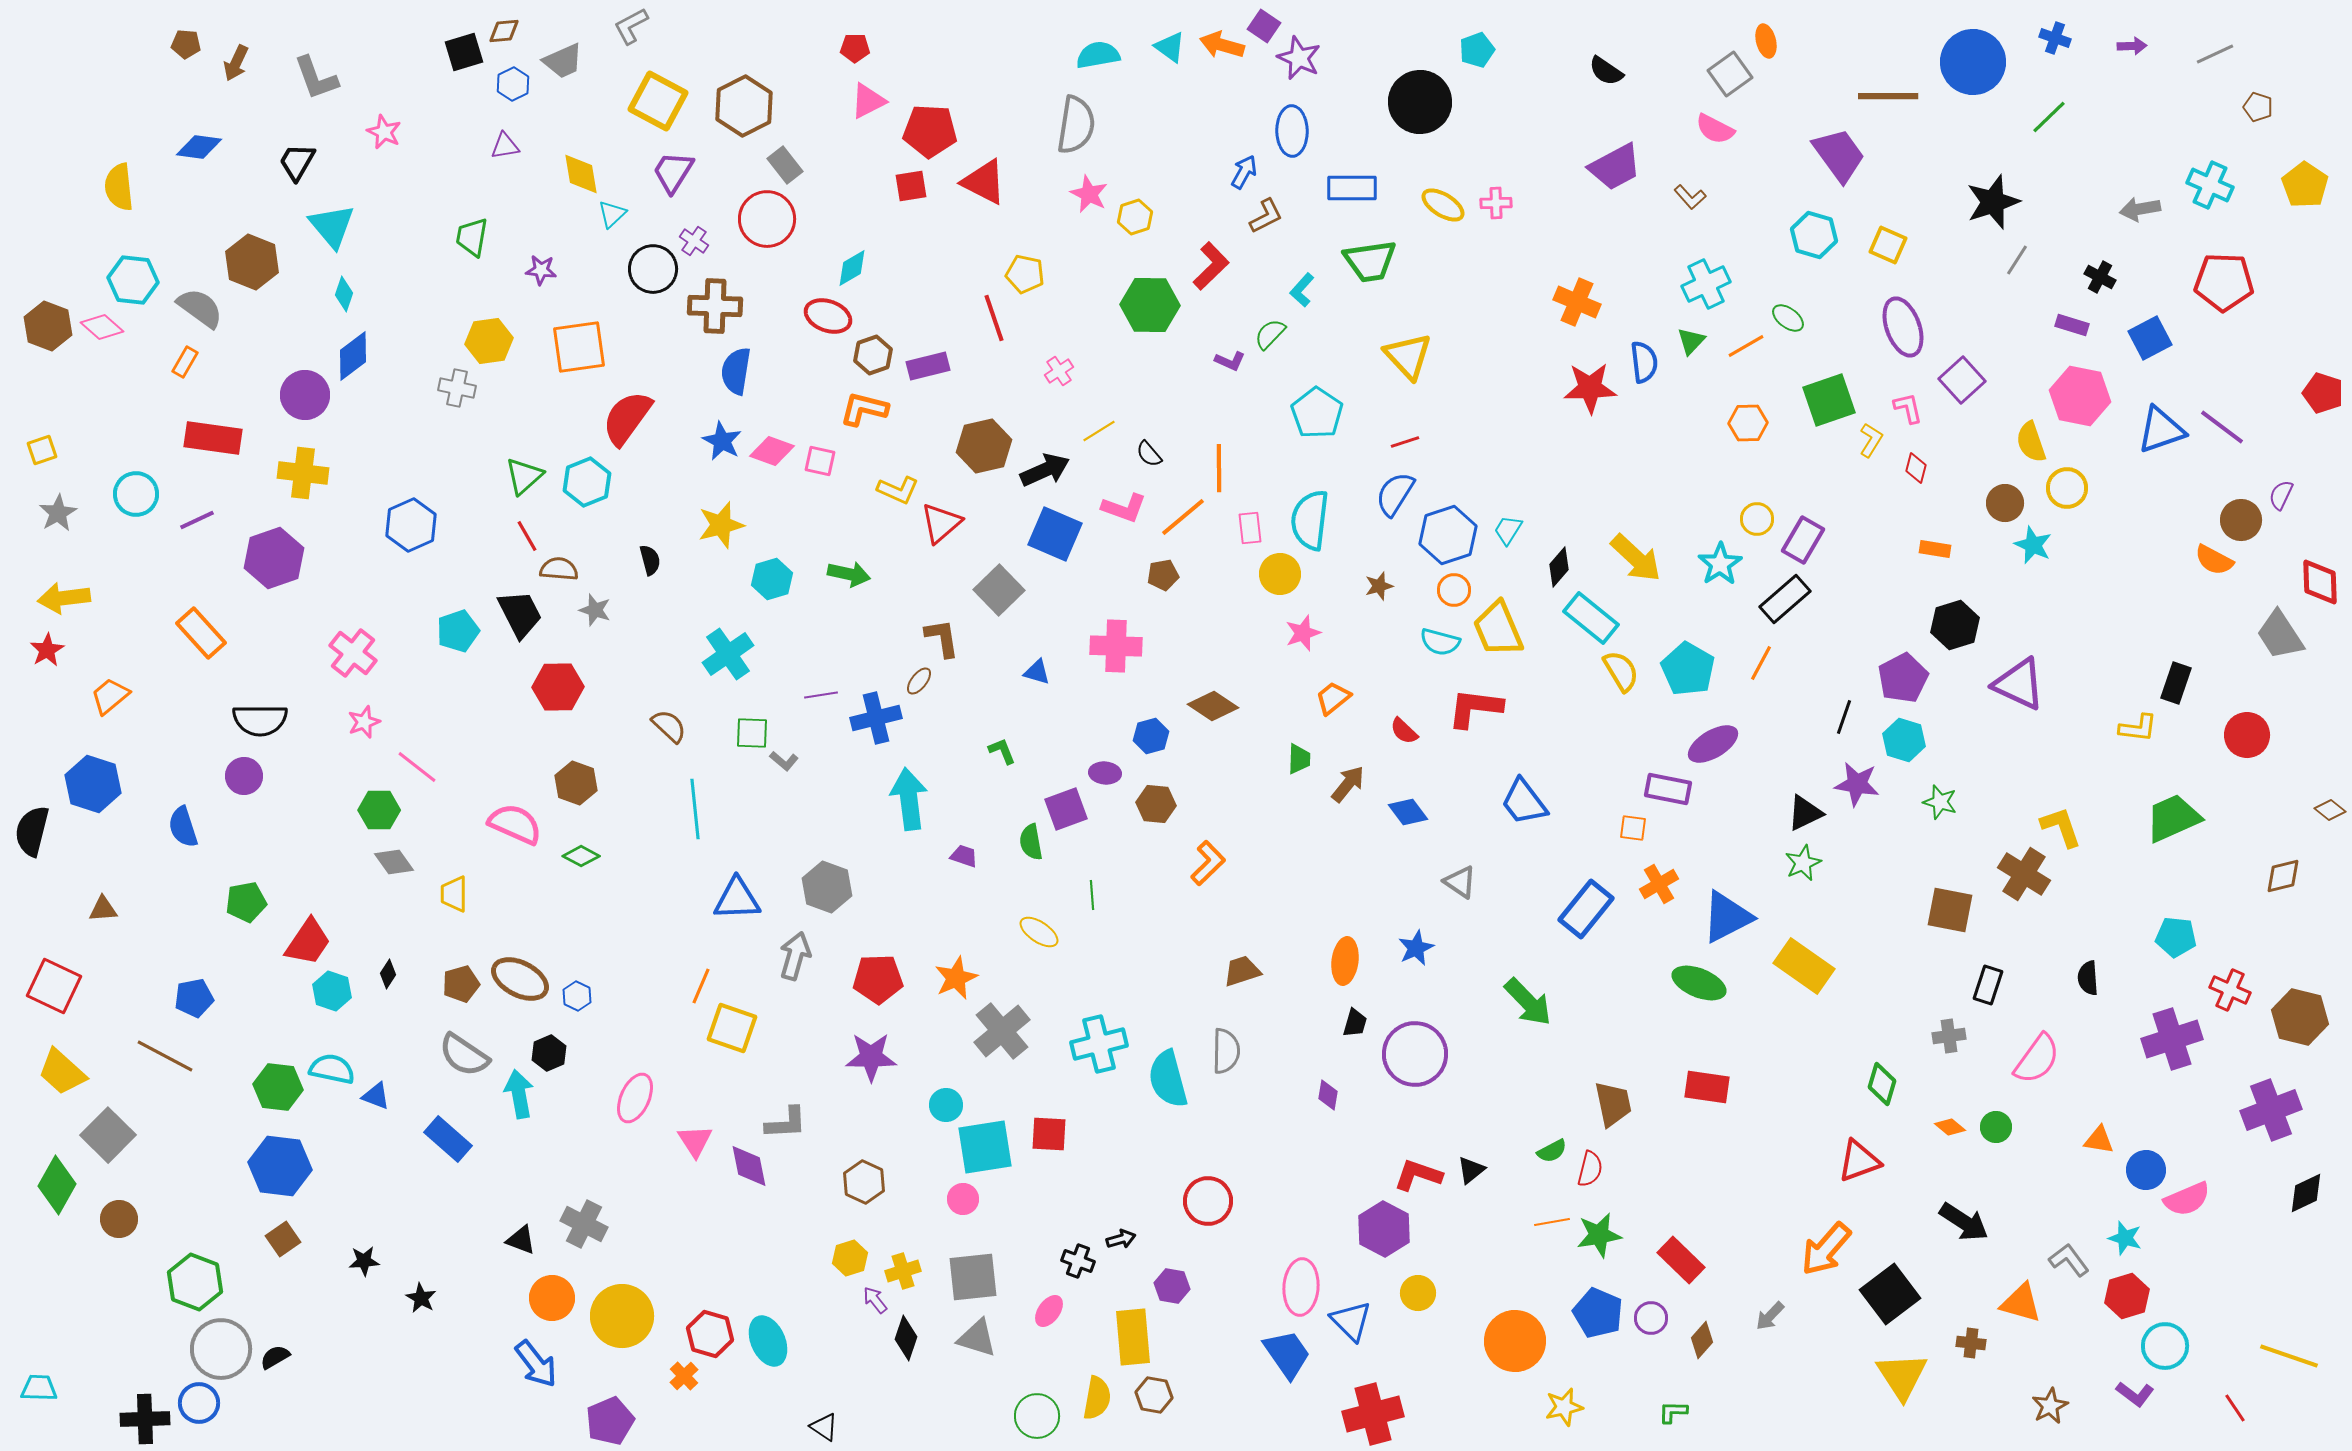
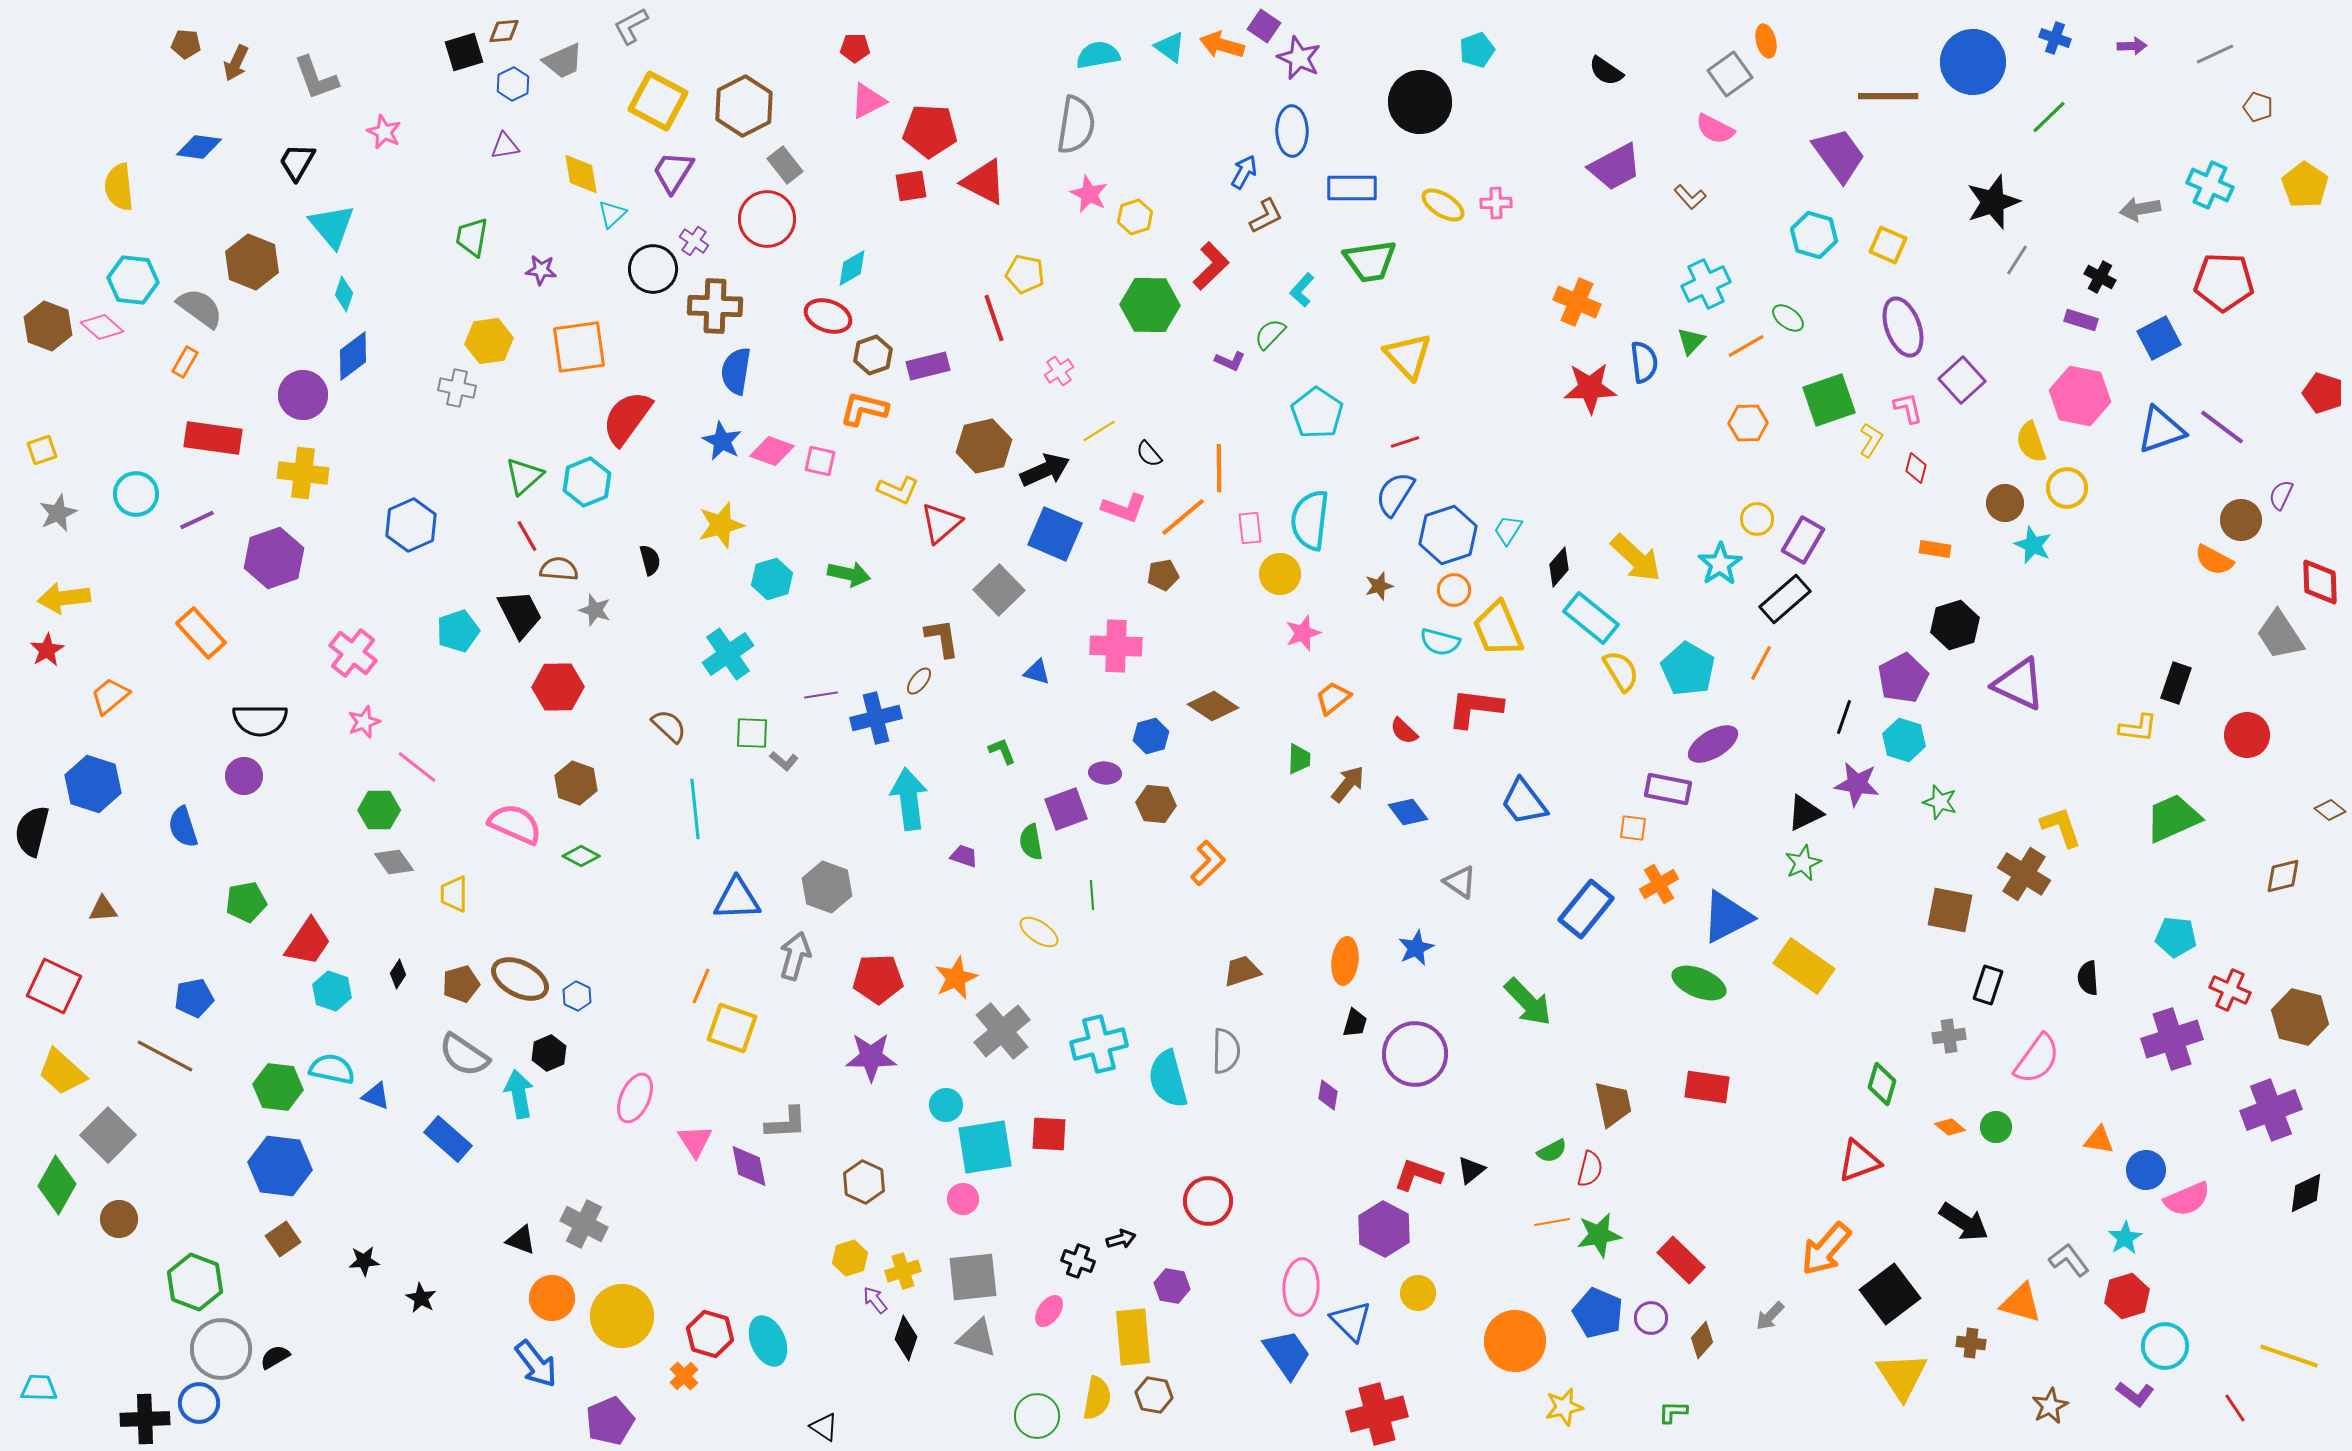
purple rectangle at (2072, 325): moved 9 px right, 5 px up
blue square at (2150, 338): moved 9 px right
purple circle at (305, 395): moved 2 px left
gray star at (58, 513): rotated 6 degrees clockwise
black diamond at (388, 974): moved 10 px right
cyan star at (2125, 1238): rotated 24 degrees clockwise
red cross at (1373, 1414): moved 4 px right
